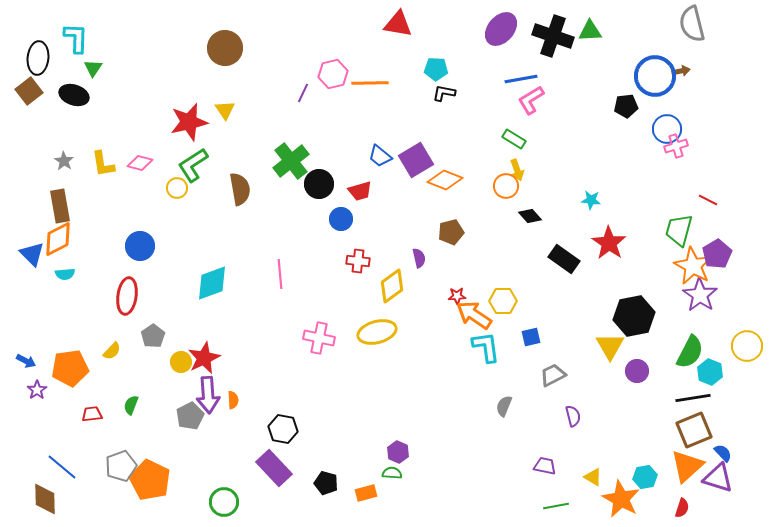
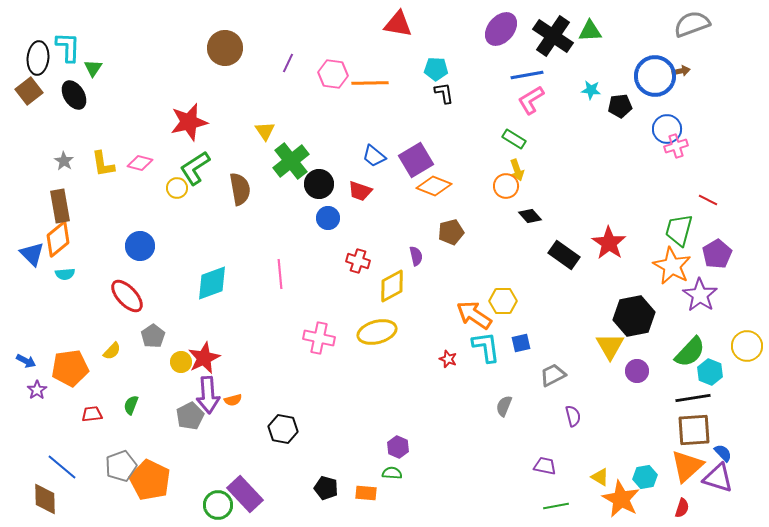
gray semicircle at (692, 24): rotated 84 degrees clockwise
black cross at (553, 36): rotated 15 degrees clockwise
cyan L-shape at (76, 38): moved 8 px left, 9 px down
pink hexagon at (333, 74): rotated 20 degrees clockwise
blue line at (521, 79): moved 6 px right, 4 px up
purple line at (303, 93): moved 15 px left, 30 px up
black L-shape at (444, 93): rotated 70 degrees clockwise
black ellipse at (74, 95): rotated 40 degrees clockwise
black pentagon at (626, 106): moved 6 px left
yellow triangle at (225, 110): moved 40 px right, 21 px down
blue trapezoid at (380, 156): moved 6 px left
green L-shape at (193, 165): moved 2 px right, 3 px down
orange diamond at (445, 180): moved 11 px left, 6 px down
red trapezoid at (360, 191): rotated 35 degrees clockwise
cyan star at (591, 200): moved 110 px up
blue circle at (341, 219): moved 13 px left, 1 px up
orange diamond at (58, 239): rotated 12 degrees counterclockwise
purple semicircle at (419, 258): moved 3 px left, 2 px up
black rectangle at (564, 259): moved 4 px up
red cross at (358, 261): rotated 10 degrees clockwise
orange star at (693, 266): moved 21 px left
yellow diamond at (392, 286): rotated 8 degrees clockwise
red ellipse at (127, 296): rotated 51 degrees counterclockwise
red star at (457, 296): moved 9 px left, 63 px down; rotated 24 degrees clockwise
blue square at (531, 337): moved 10 px left, 6 px down
green semicircle at (690, 352): rotated 16 degrees clockwise
orange semicircle at (233, 400): rotated 78 degrees clockwise
brown square at (694, 430): rotated 18 degrees clockwise
purple hexagon at (398, 452): moved 5 px up
purple rectangle at (274, 468): moved 29 px left, 26 px down
yellow triangle at (593, 477): moved 7 px right
black pentagon at (326, 483): moved 5 px down
orange rectangle at (366, 493): rotated 20 degrees clockwise
green circle at (224, 502): moved 6 px left, 3 px down
